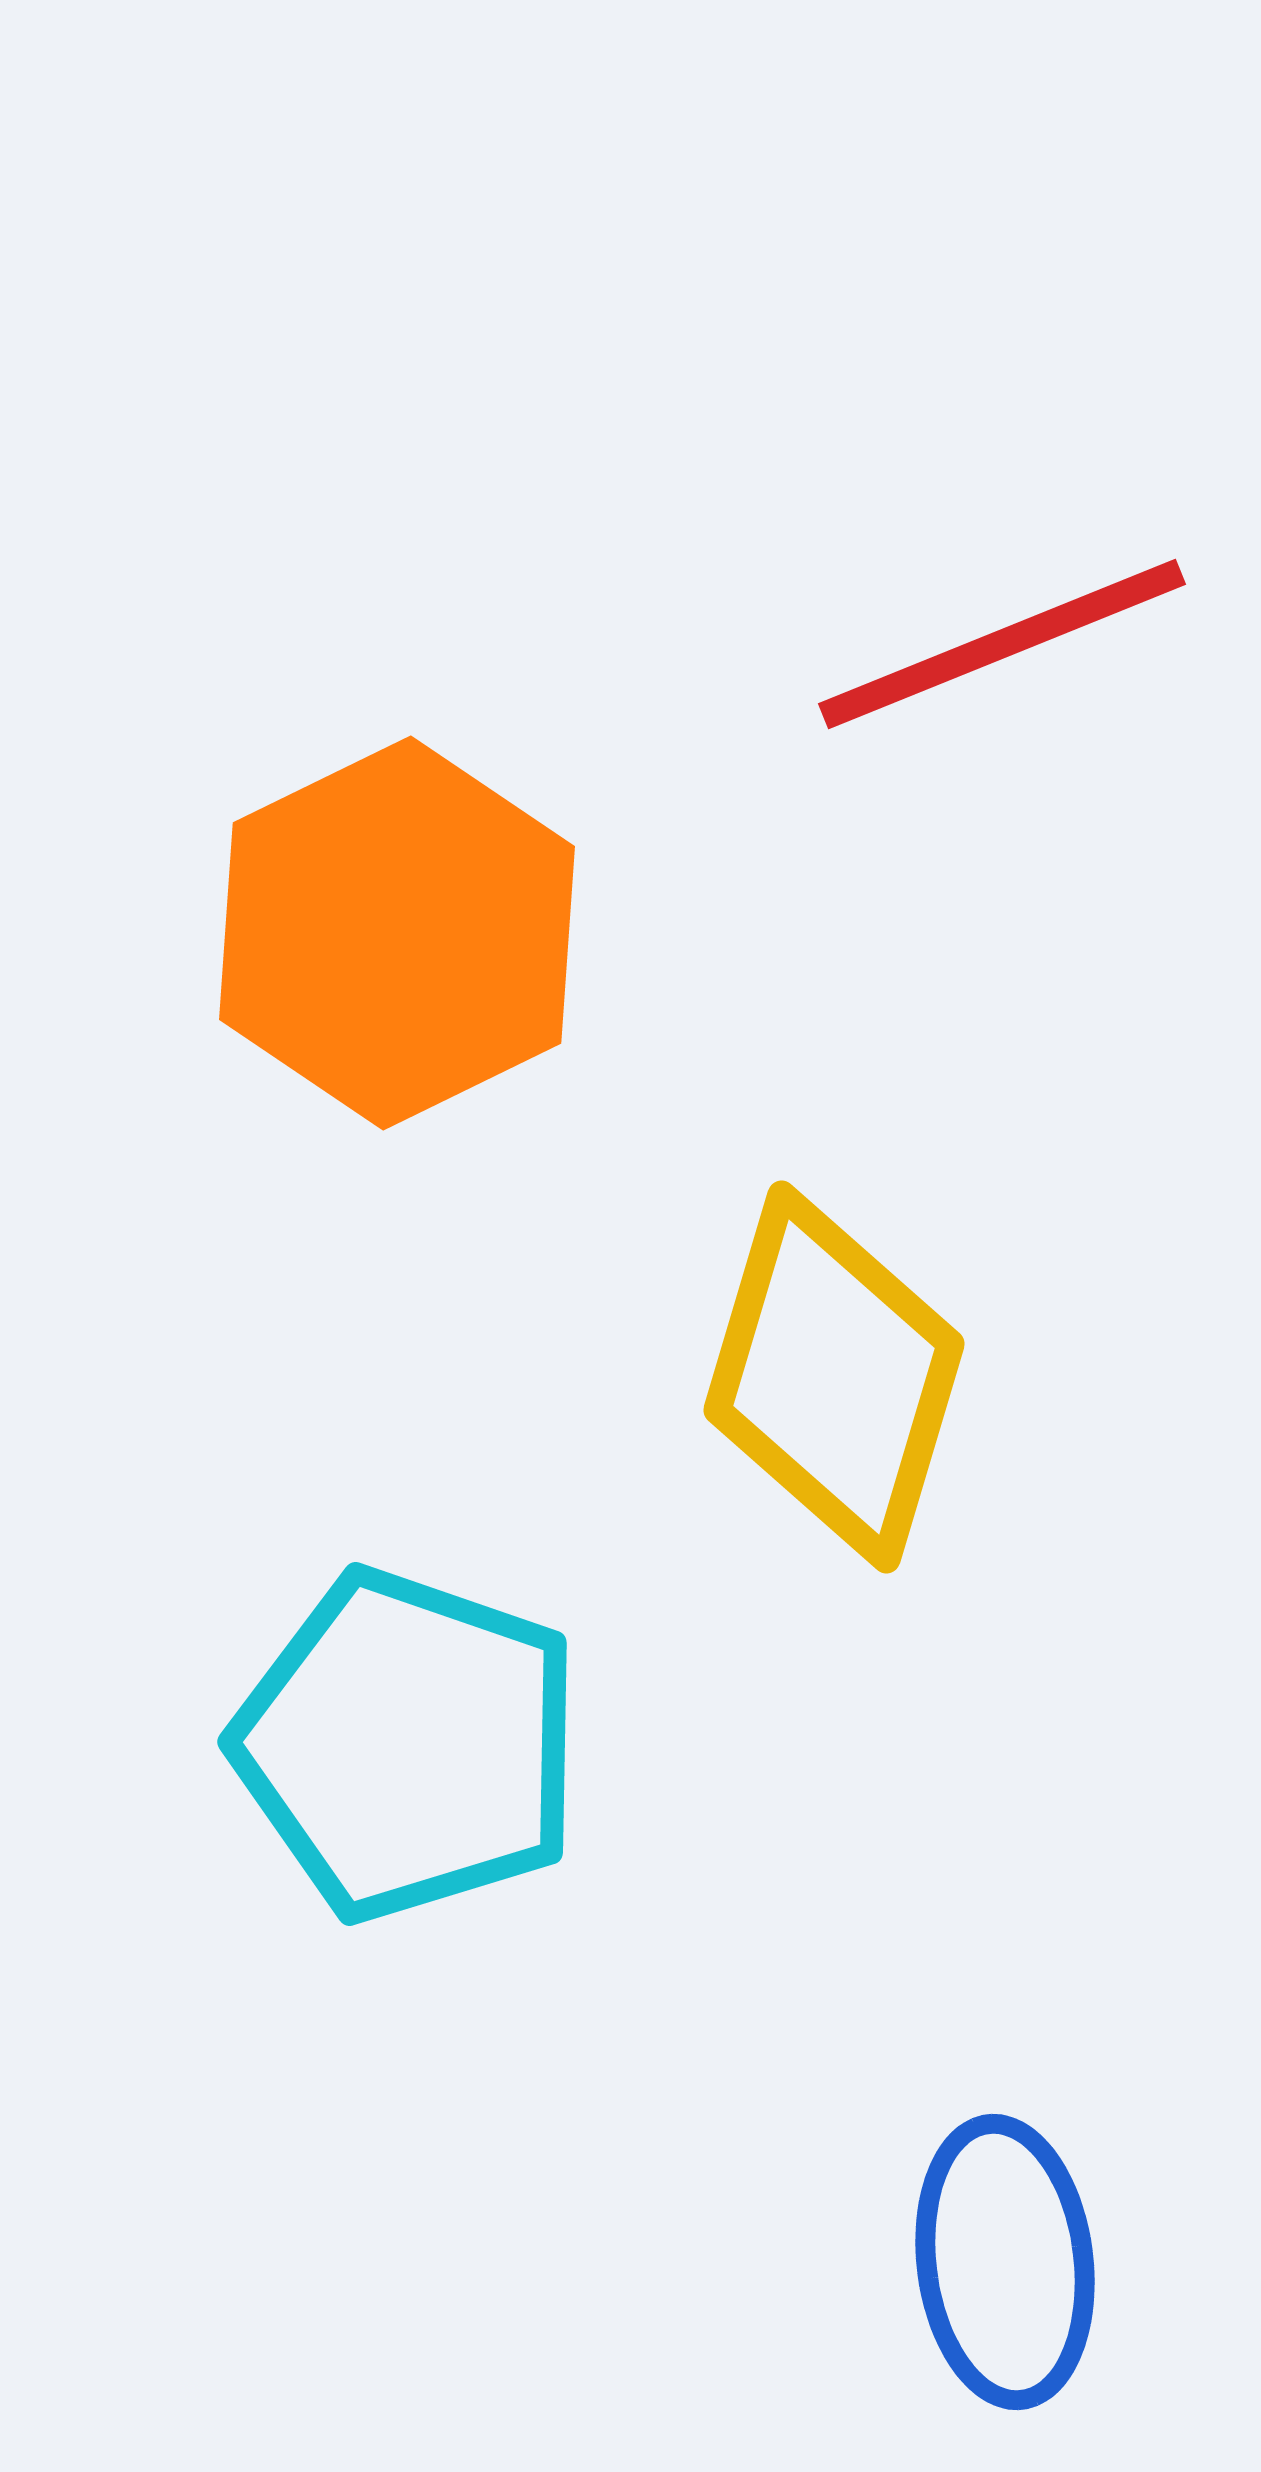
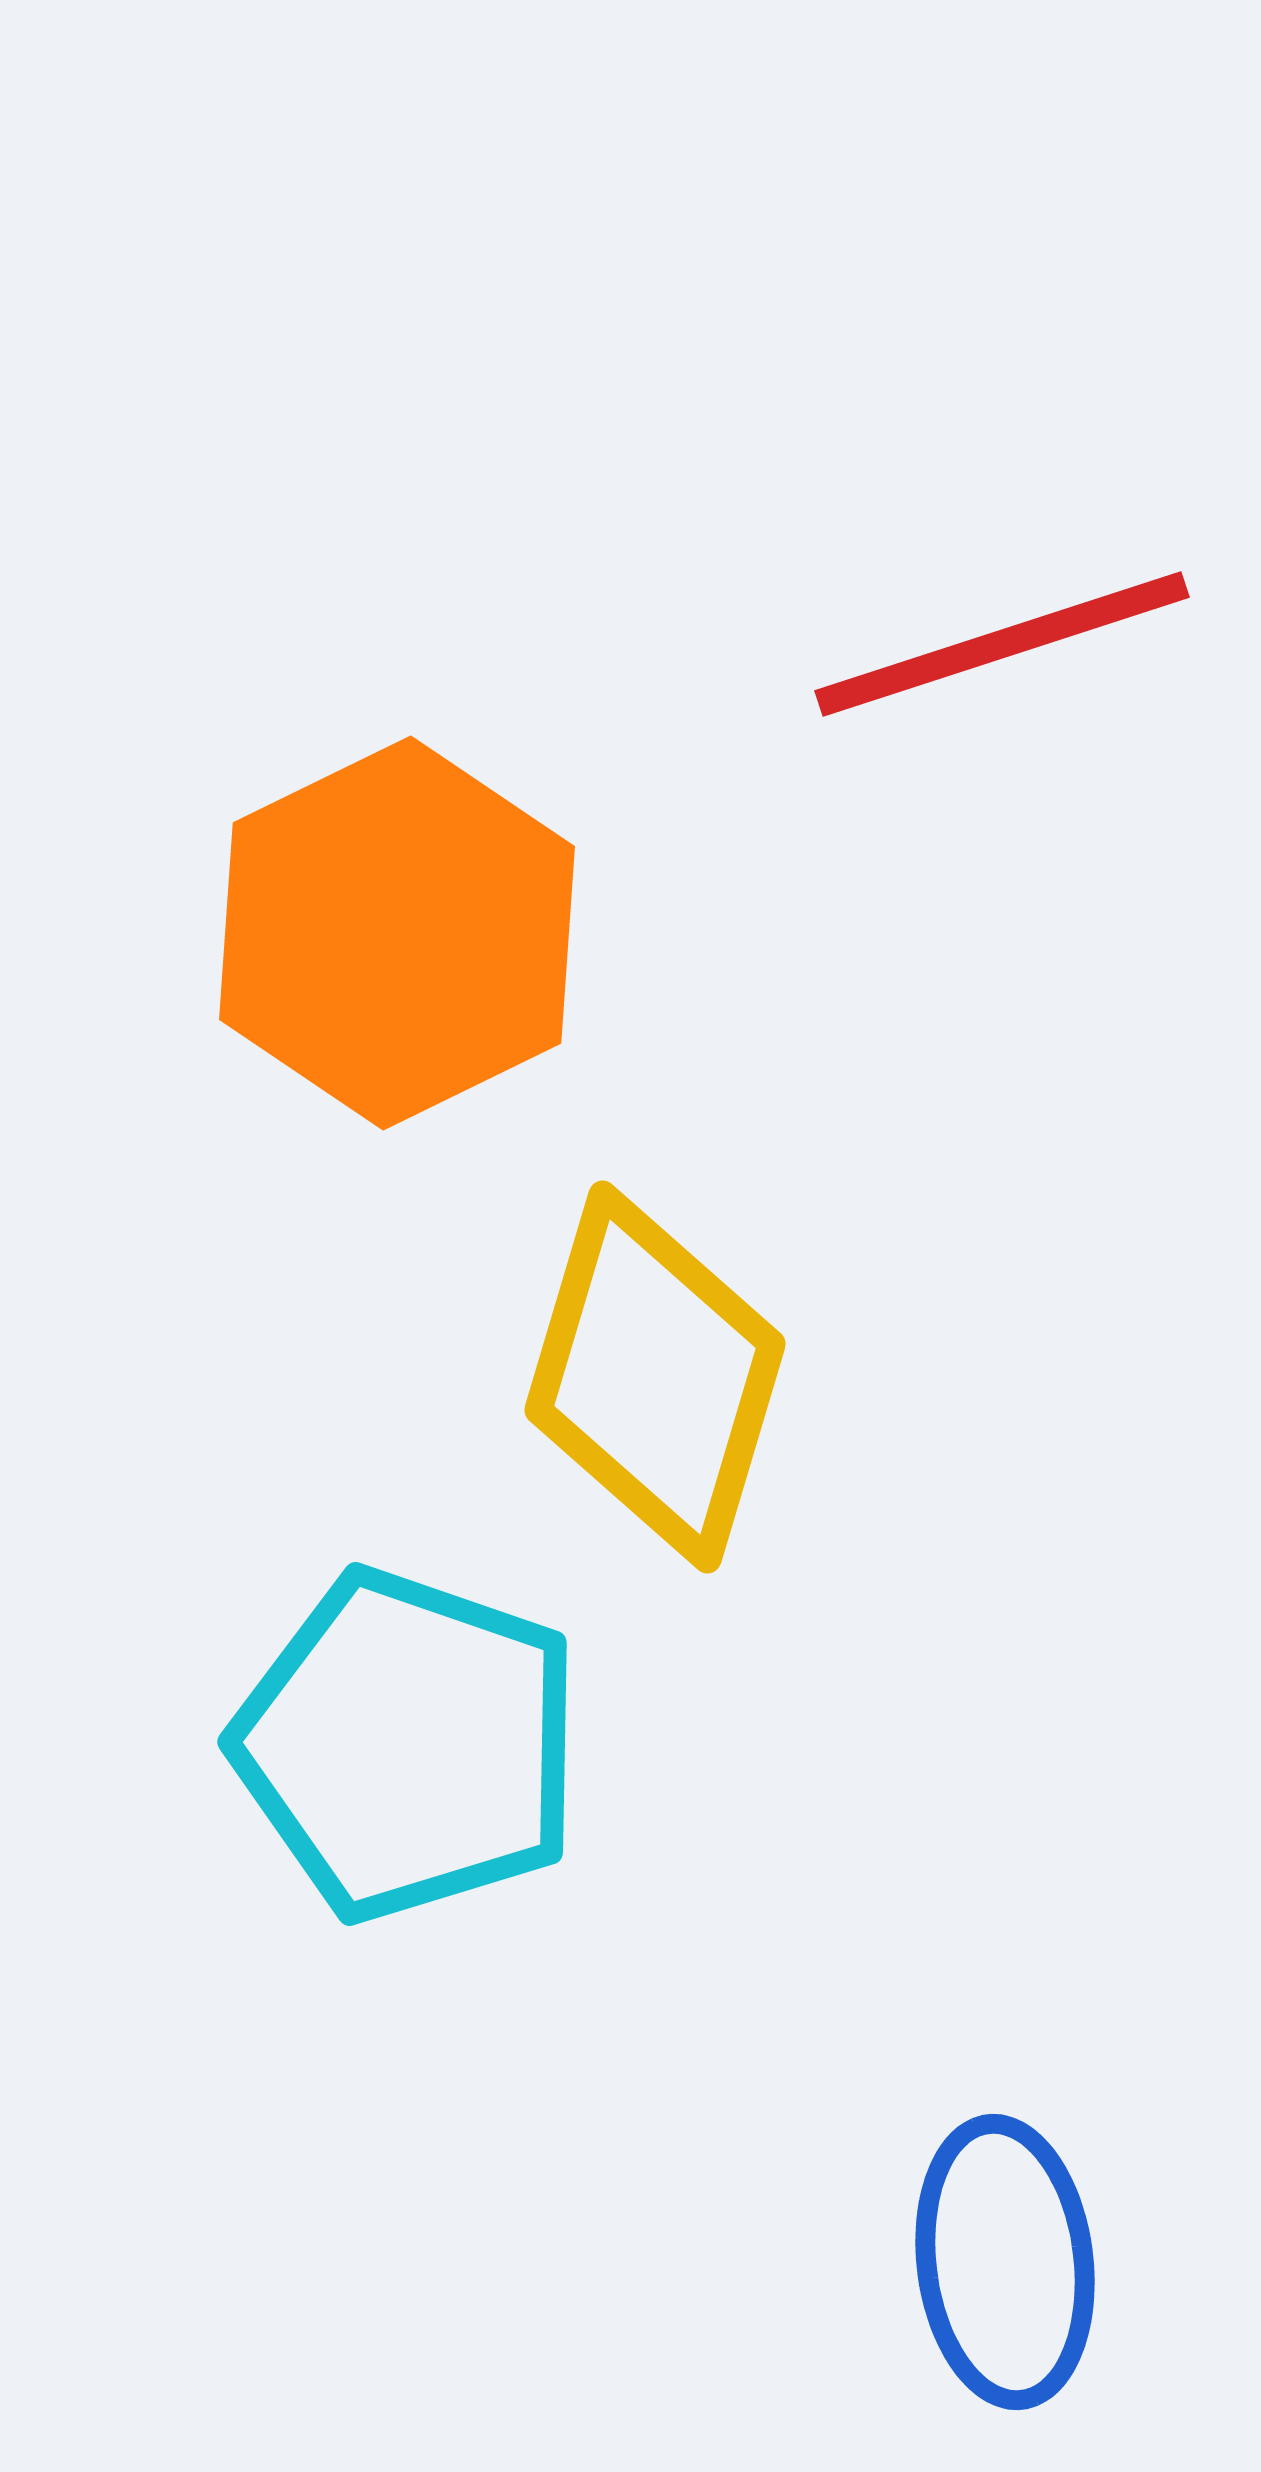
red line: rotated 4 degrees clockwise
yellow diamond: moved 179 px left
